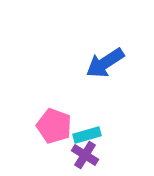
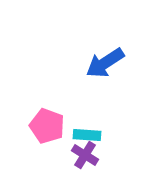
pink pentagon: moved 7 px left
cyan rectangle: rotated 20 degrees clockwise
